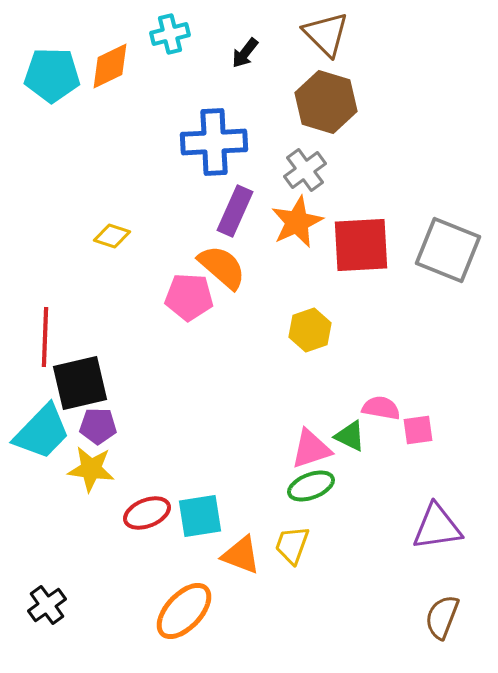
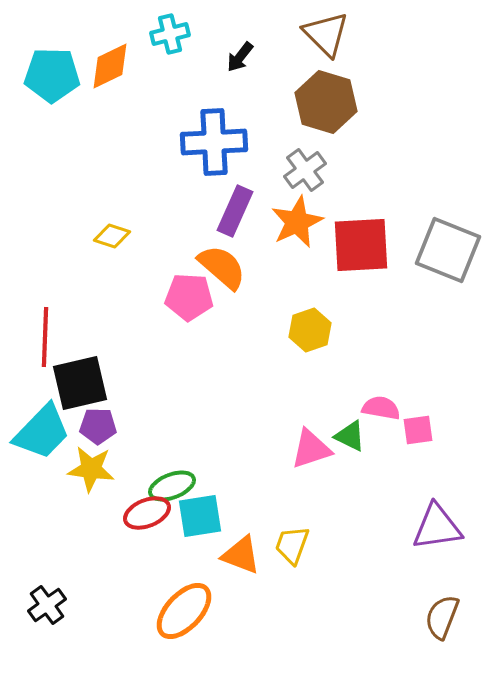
black arrow: moved 5 px left, 4 px down
green ellipse: moved 139 px left
